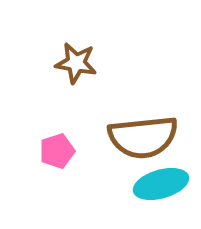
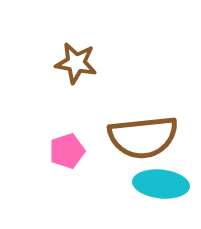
pink pentagon: moved 10 px right
cyan ellipse: rotated 22 degrees clockwise
